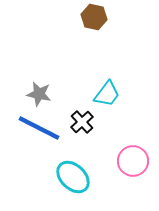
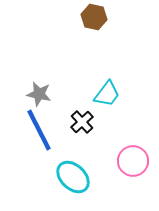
blue line: moved 2 px down; rotated 36 degrees clockwise
